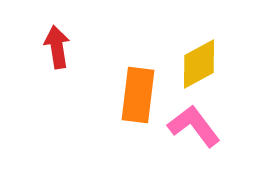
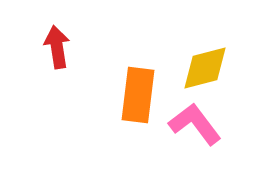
yellow diamond: moved 6 px right, 4 px down; rotated 14 degrees clockwise
pink L-shape: moved 1 px right, 2 px up
